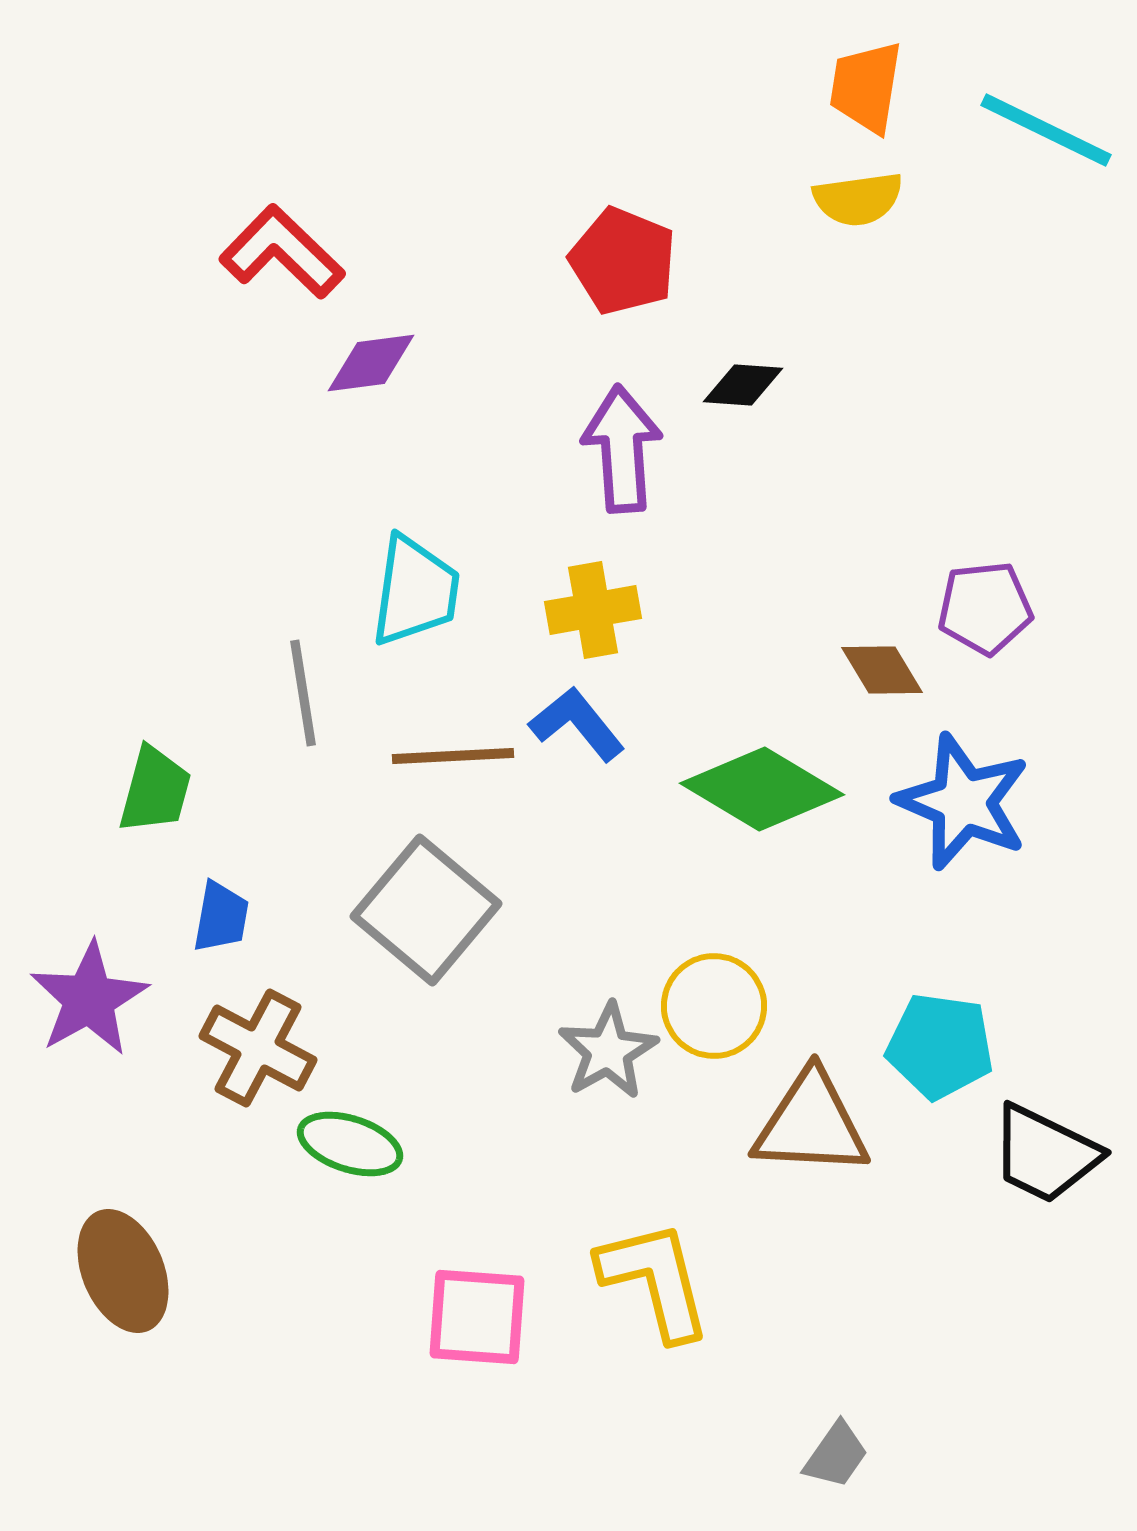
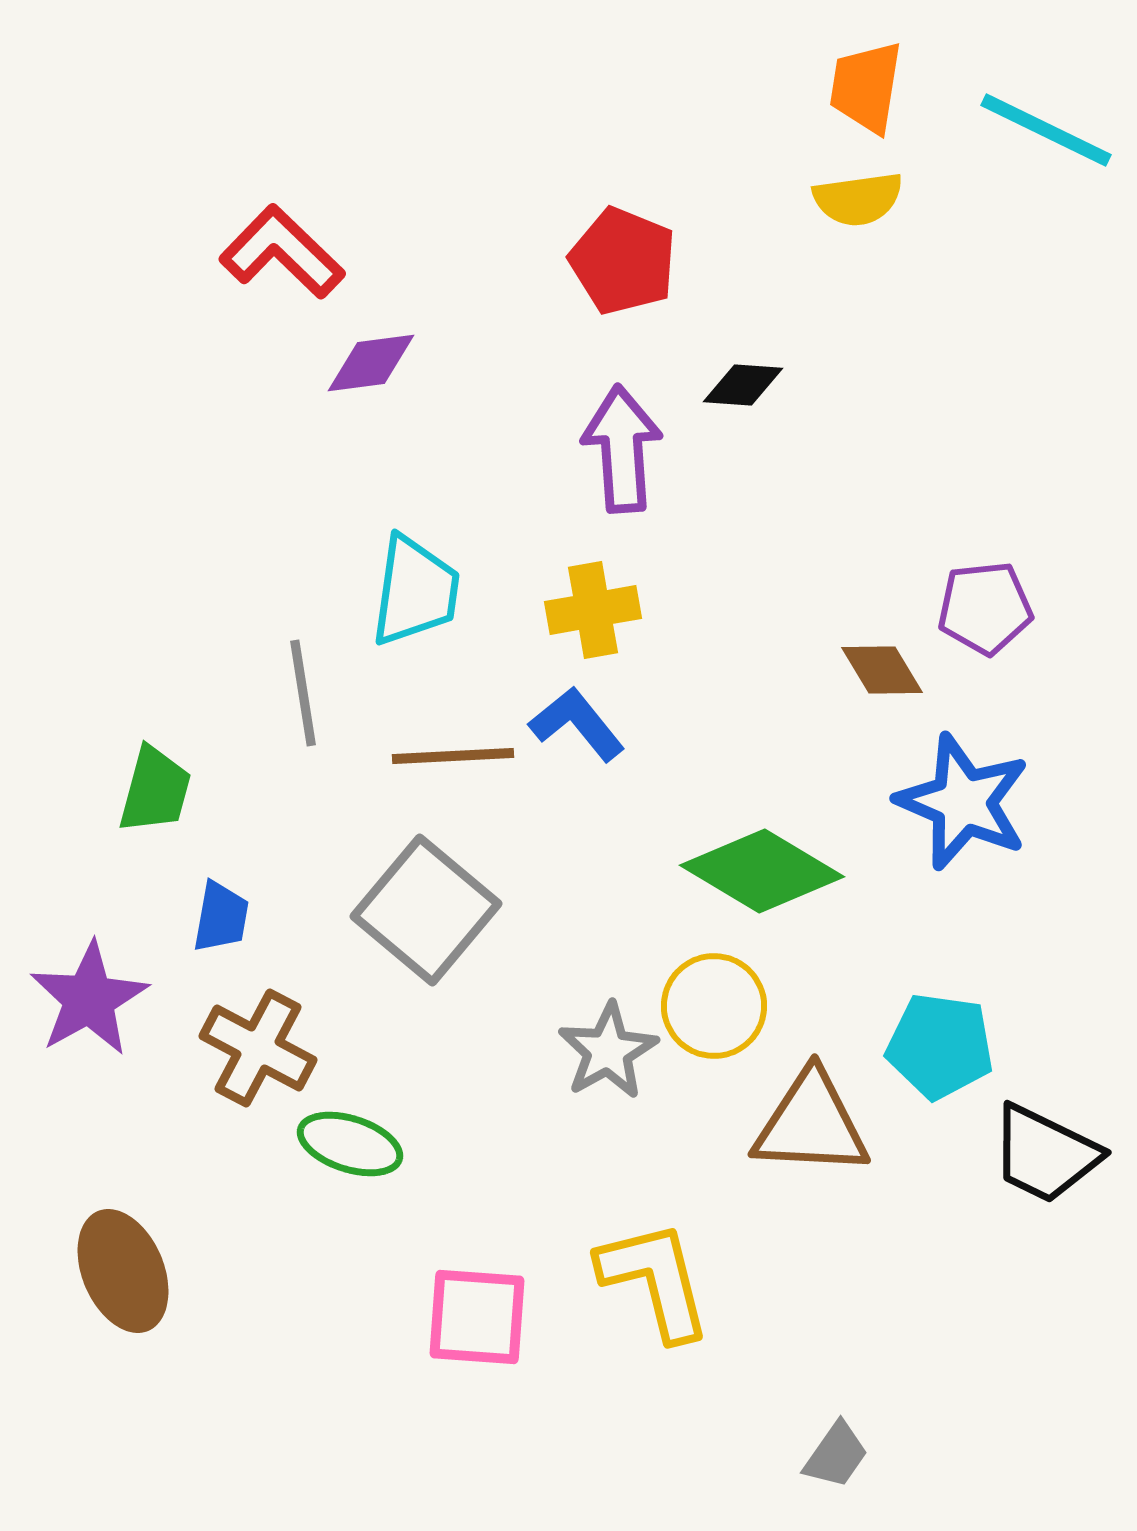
green diamond: moved 82 px down
